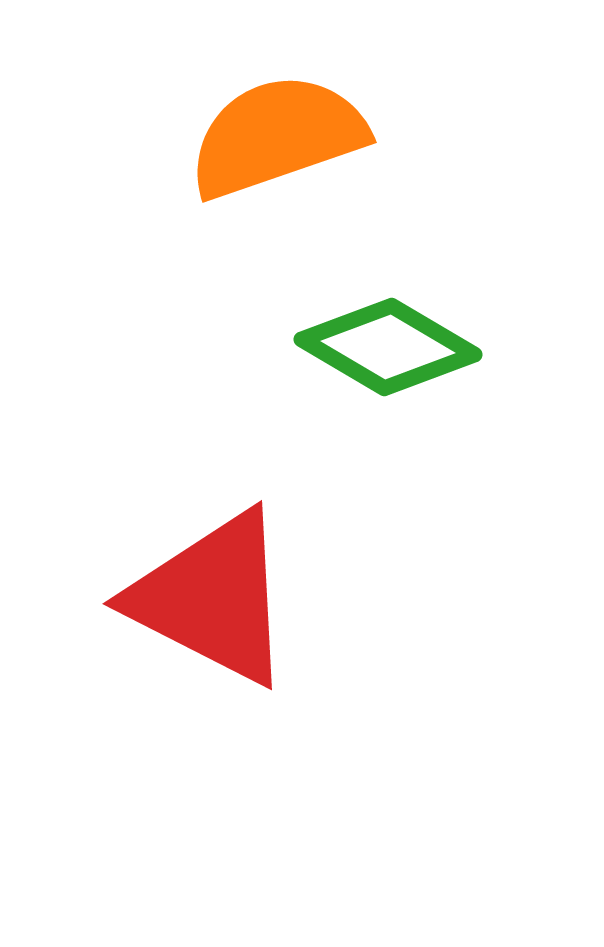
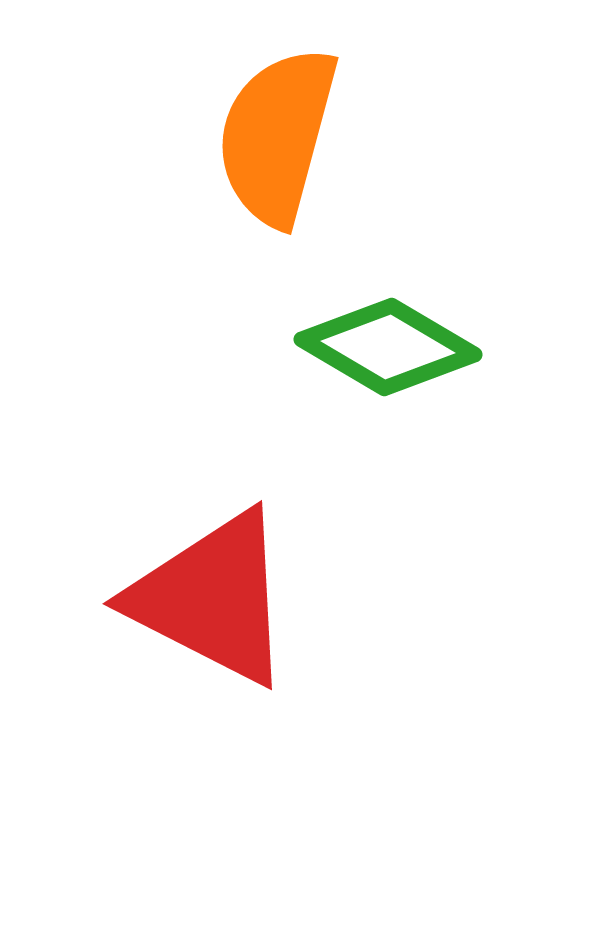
orange semicircle: rotated 56 degrees counterclockwise
